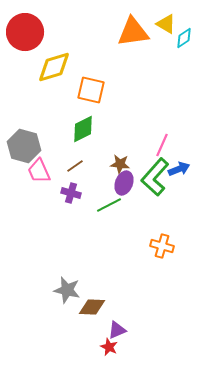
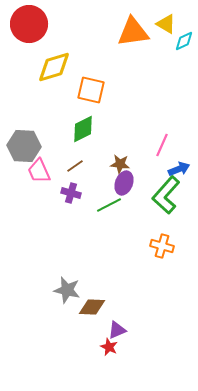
red circle: moved 4 px right, 8 px up
cyan diamond: moved 3 px down; rotated 10 degrees clockwise
gray hexagon: rotated 12 degrees counterclockwise
green L-shape: moved 11 px right, 18 px down
